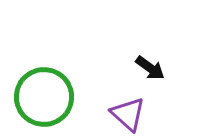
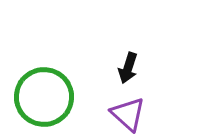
black arrow: moved 22 px left; rotated 72 degrees clockwise
